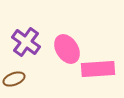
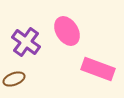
pink ellipse: moved 18 px up
pink rectangle: rotated 24 degrees clockwise
